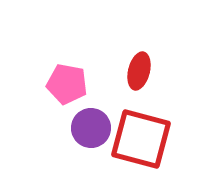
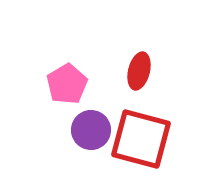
pink pentagon: rotated 30 degrees clockwise
purple circle: moved 2 px down
